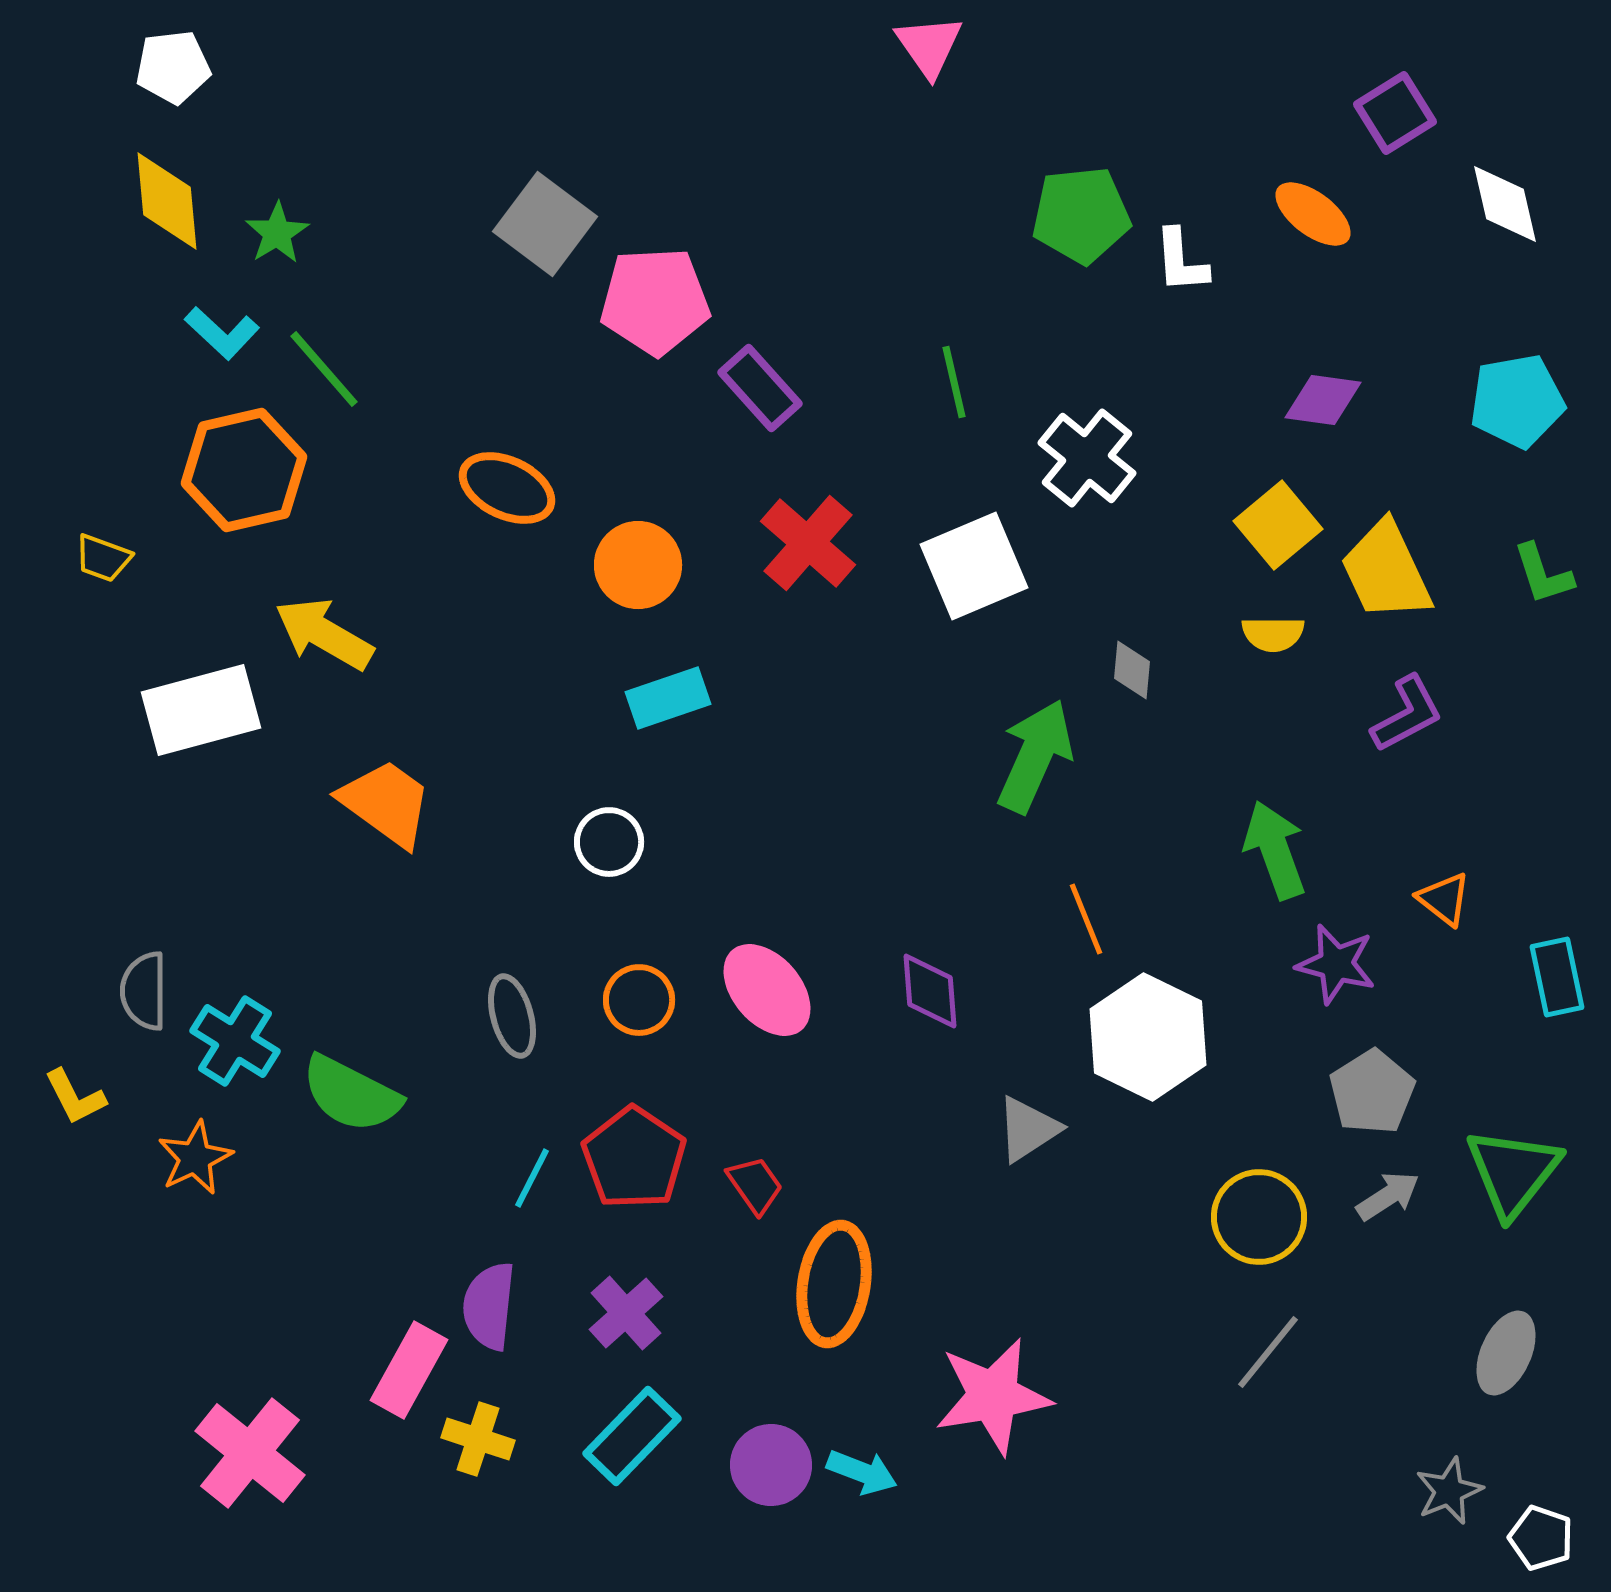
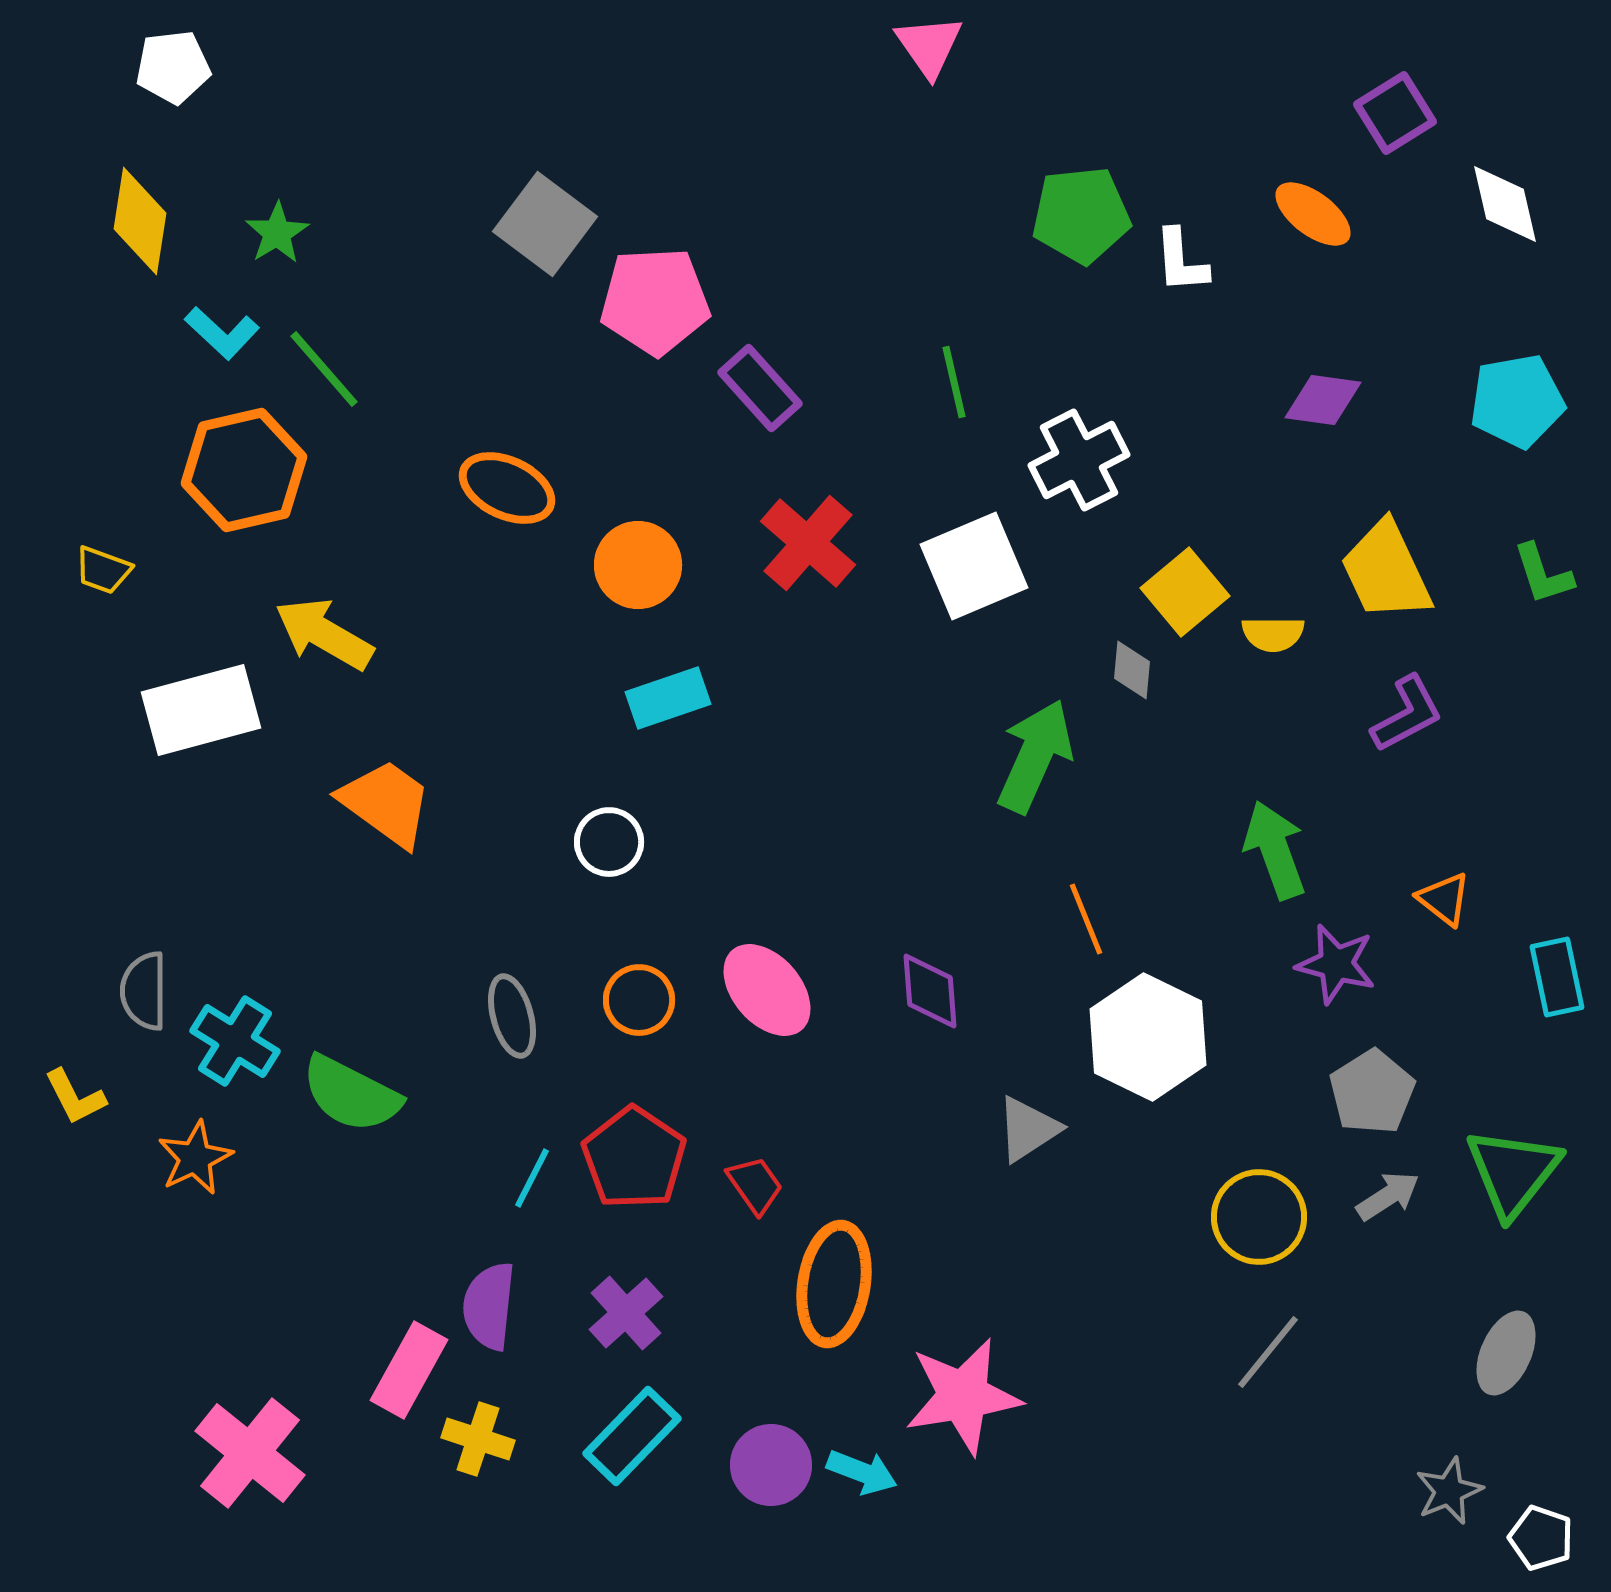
yellow diamond at (167, 201): moved 27 px left, 20 px down; rotated 14 degrees clockwise
white cross at (1087, 458): moved 8 px left, 2 px down; rotated 24 degrees clockwise
yellow square at (1278, 525): moved 93 px left, 67 px down
yellow trapezoid at (103, 558): moved 12 px down
pink star at (993, 1396): moved 30 px left
